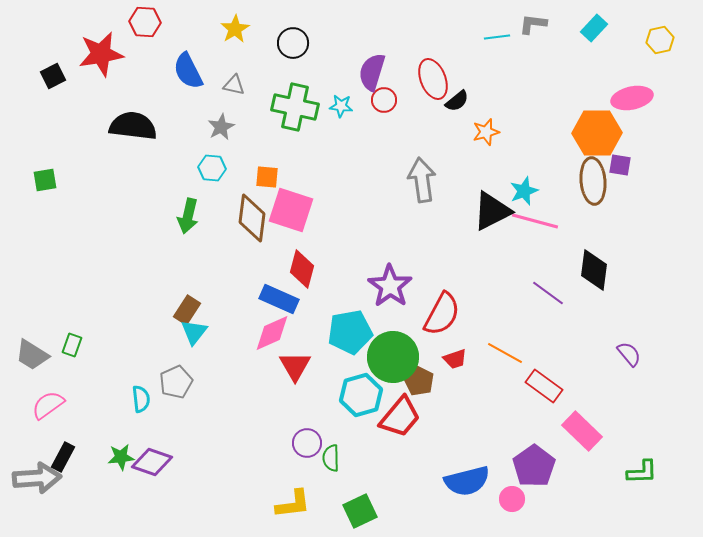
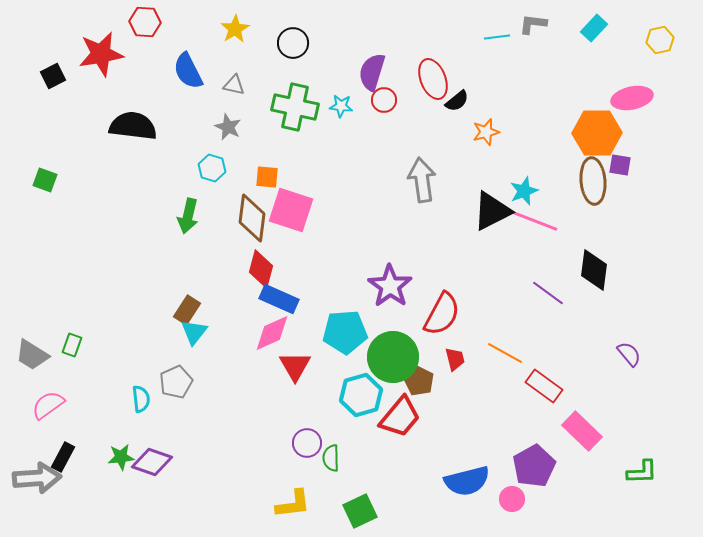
gray star at (221, 127): moved 7 px right; rotated 20 degrees counterclockwise
cyan hexagon at (212, 168): rotated 12 degrees clockwise
green square at (45, 180): rotated 30 degrees clockwise
pink line at (535, 221): rotated 6 degrees clockwise
red diamond at (302, 269): moved 41 px left
cyan pentagon at (350, 332): moved 5 px left; rotated 6 degrees clockwise
red trapezoid at (455, 359): rotated 85 degrees counterclockwise
purple pentagon at (534, 466): rotated 6 degrees clockwise
